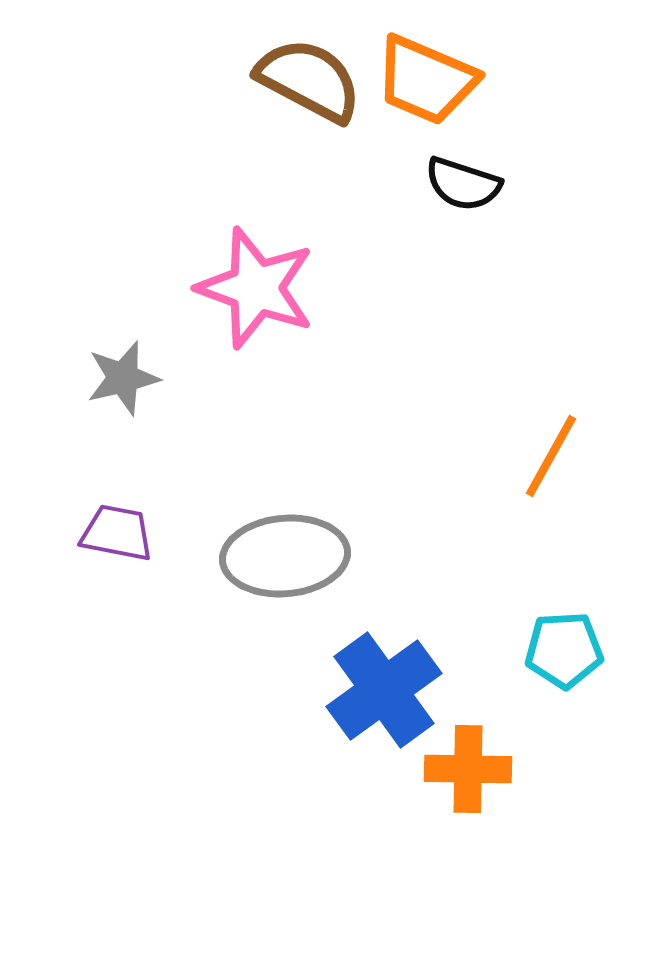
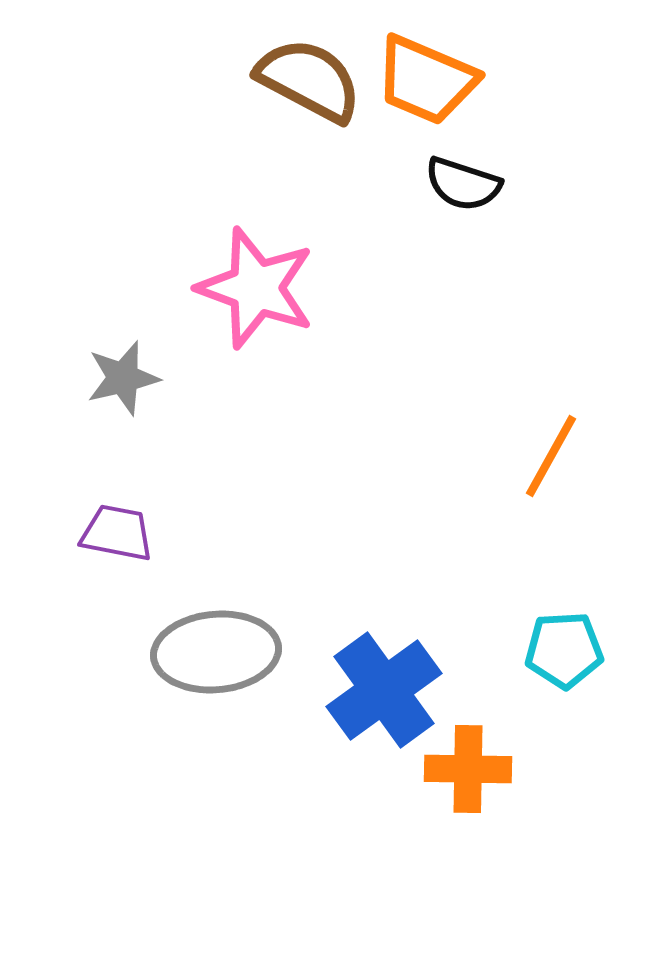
gray ellipse: moved 69 px left, 96 px down
